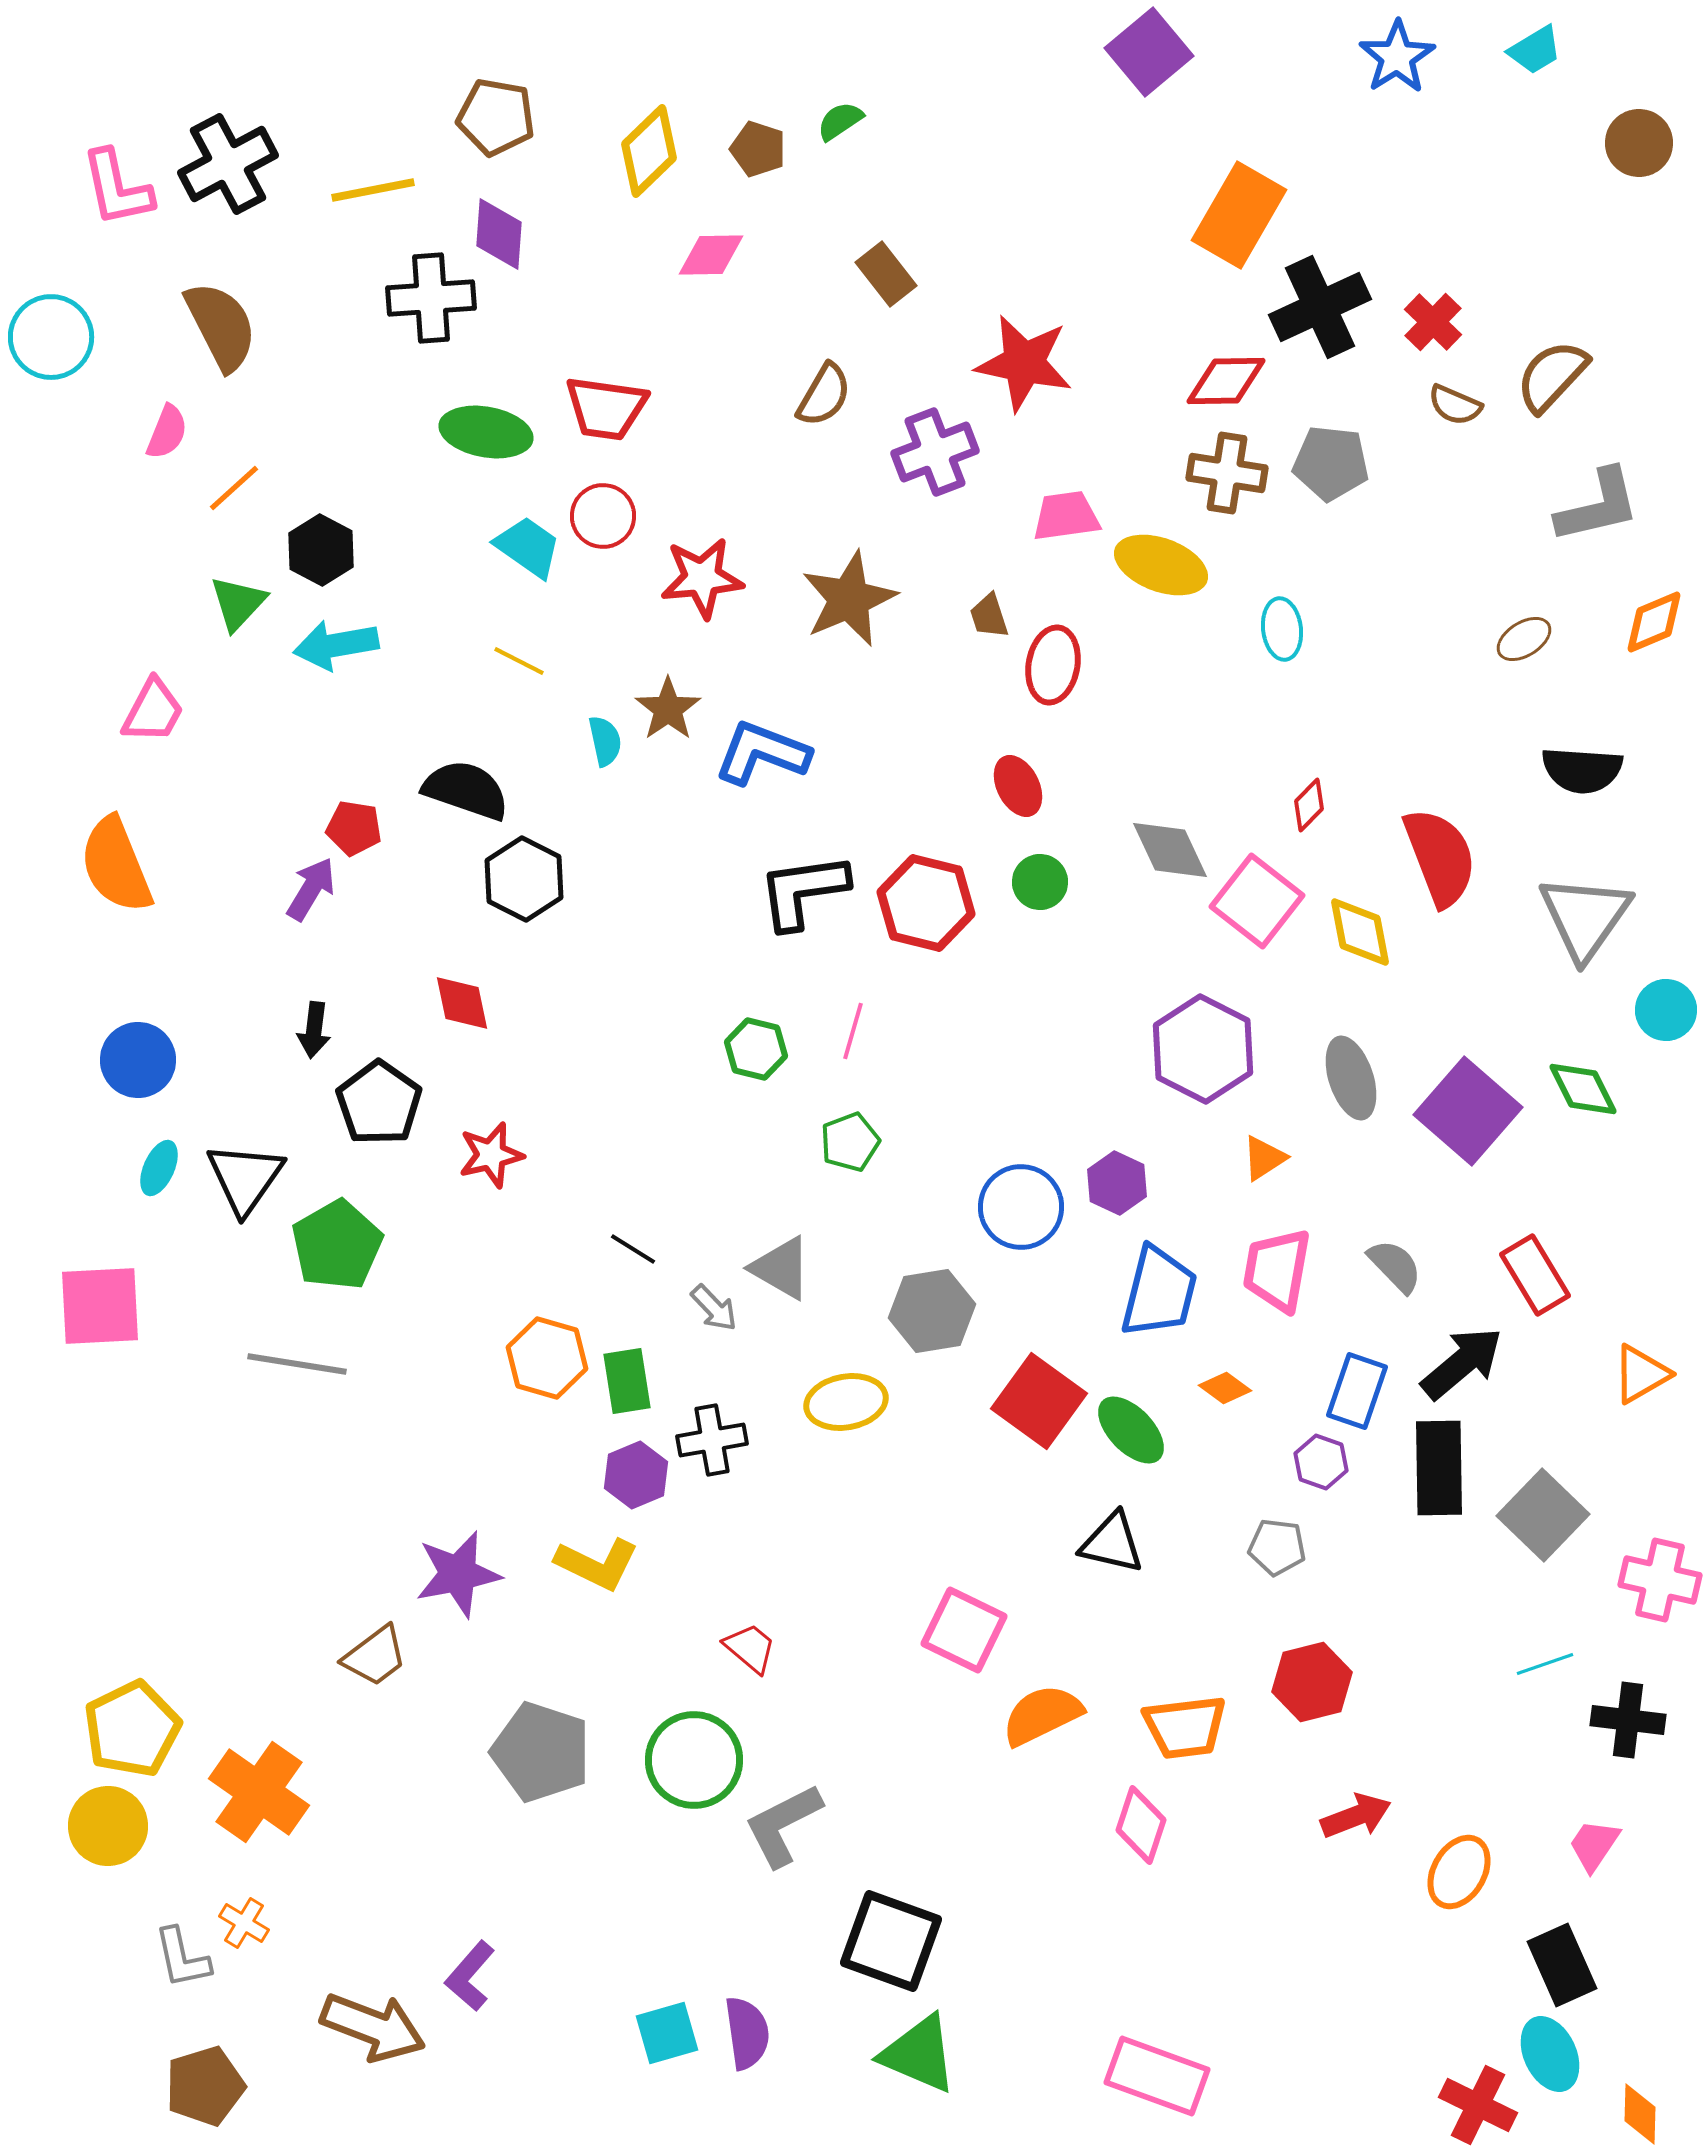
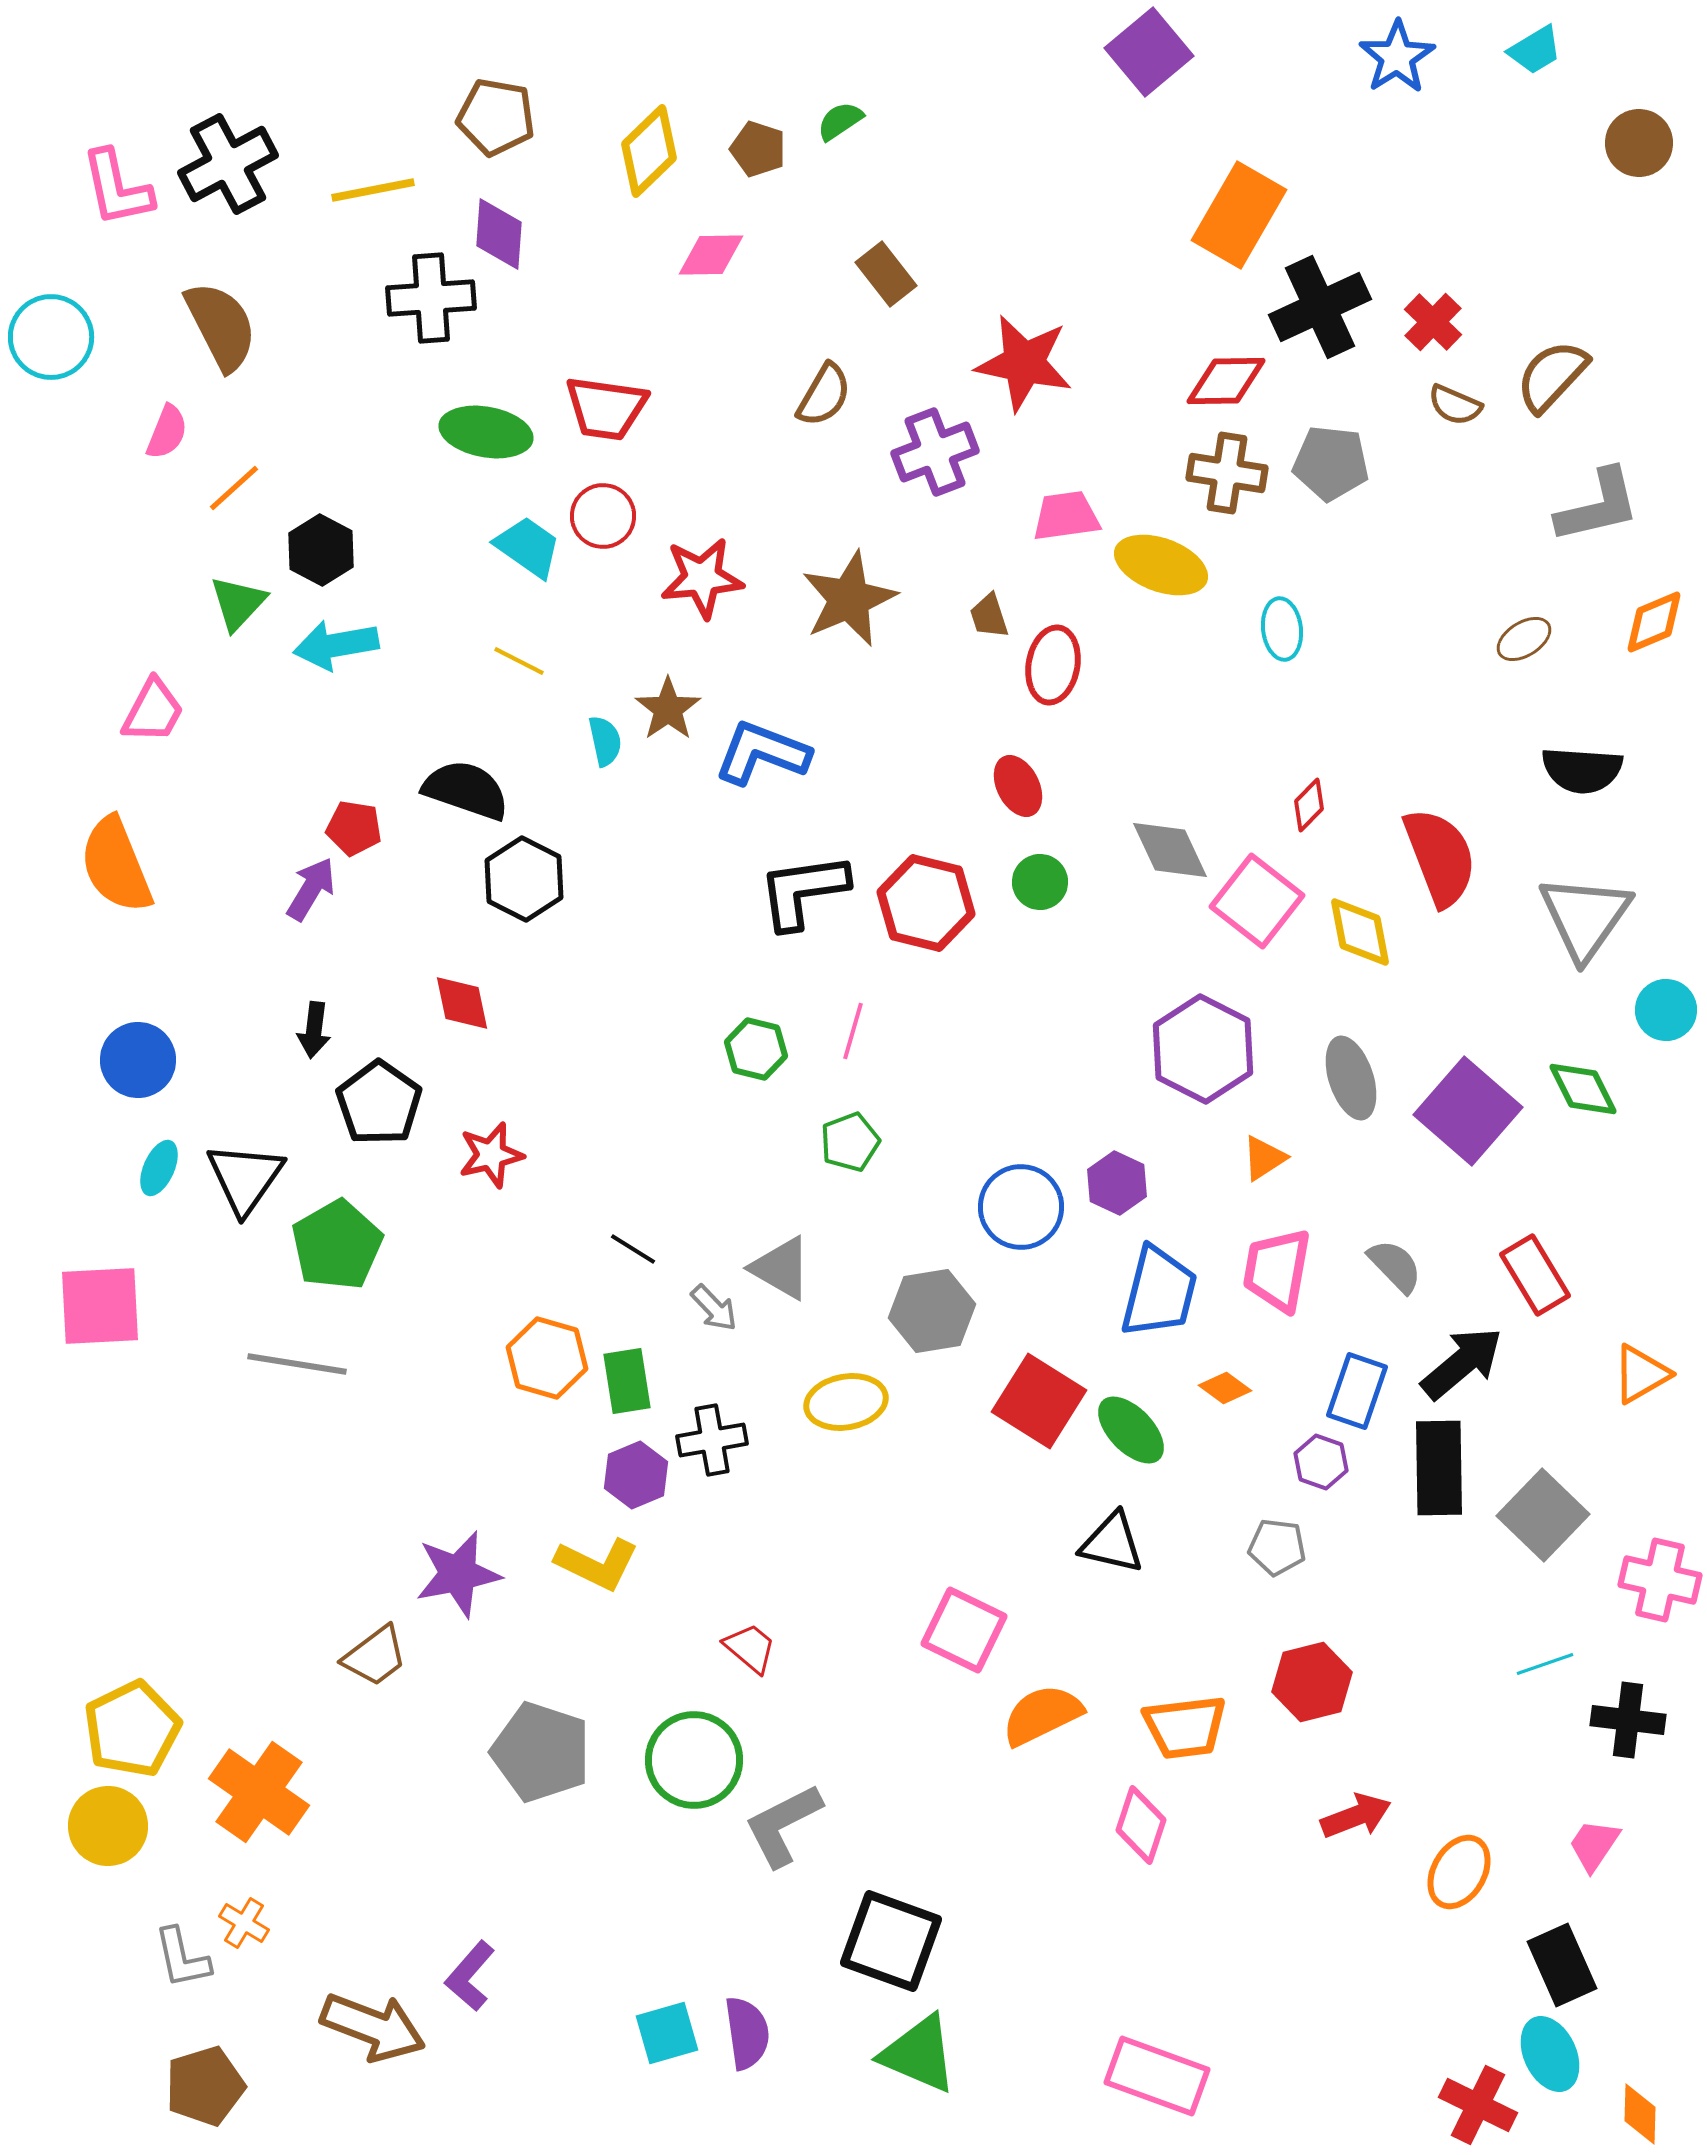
red square at (1039, 1401): rotated 4 degrees counterclockwise
